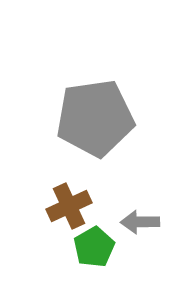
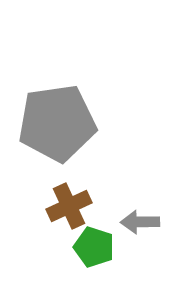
gray pentagon: moved 38 px left, 5 px down
green pentagon: rotated 24 degrees counterclockwise
